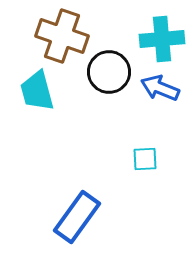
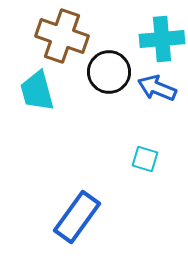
blue arrow: moved 3 px left
cyan square: rotated 20 degrees clockwise
